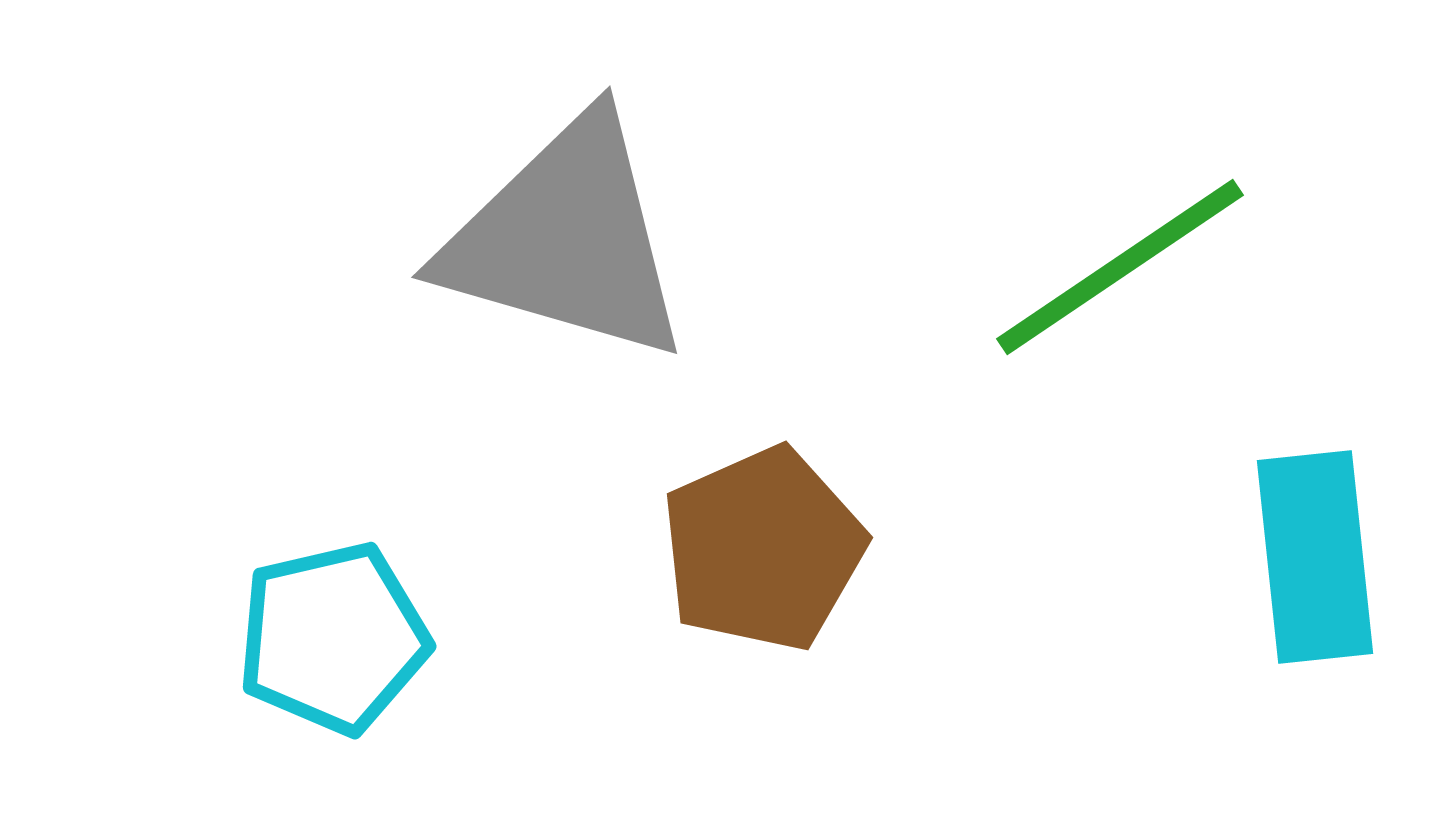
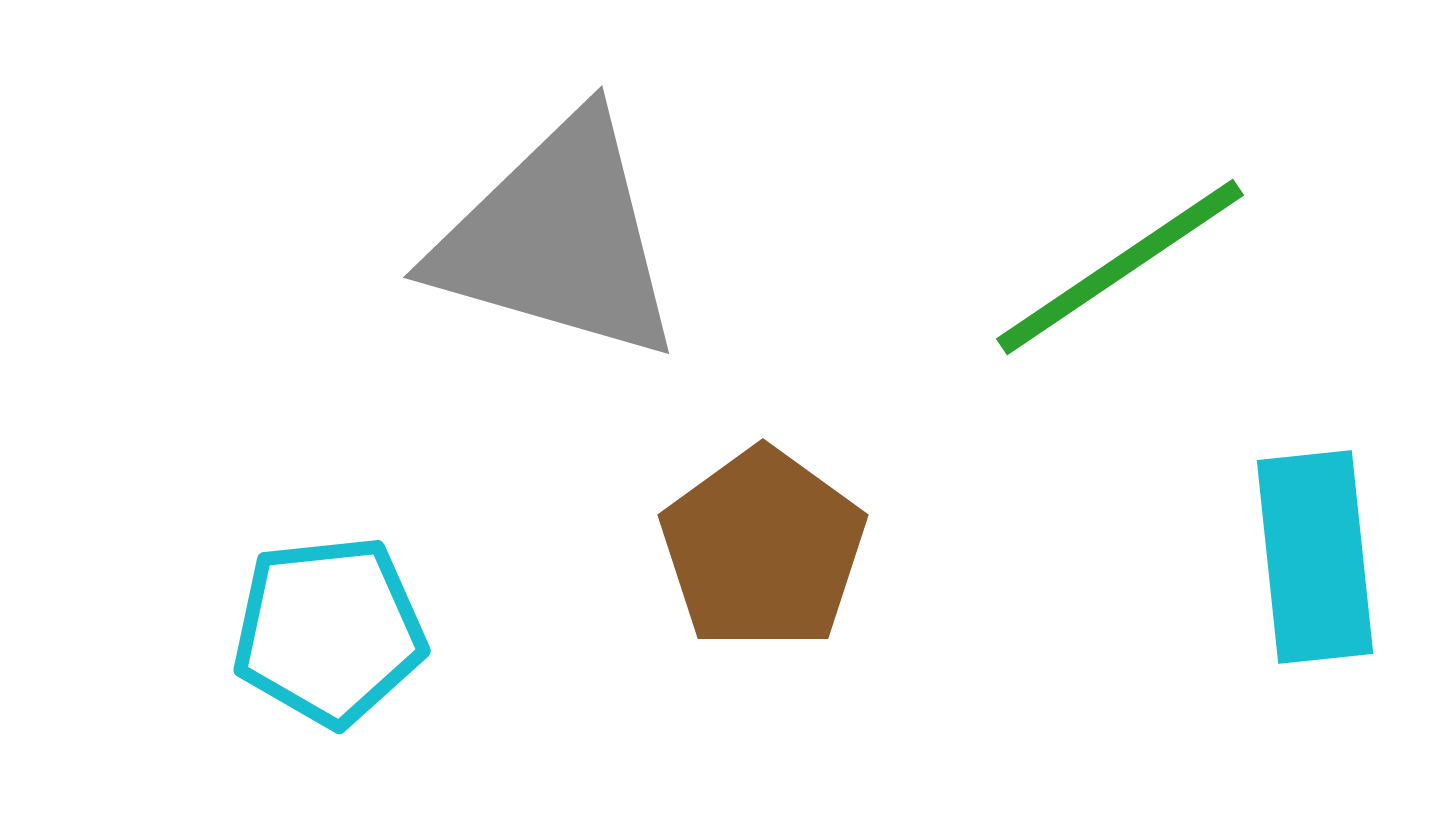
gray triangle: moved 8 px left
brown pentagon: rotated 12 degrees counterclockwise
cyan pentagon: moved 4 px left, 7 px up; rotated 7 degrees clockwise
